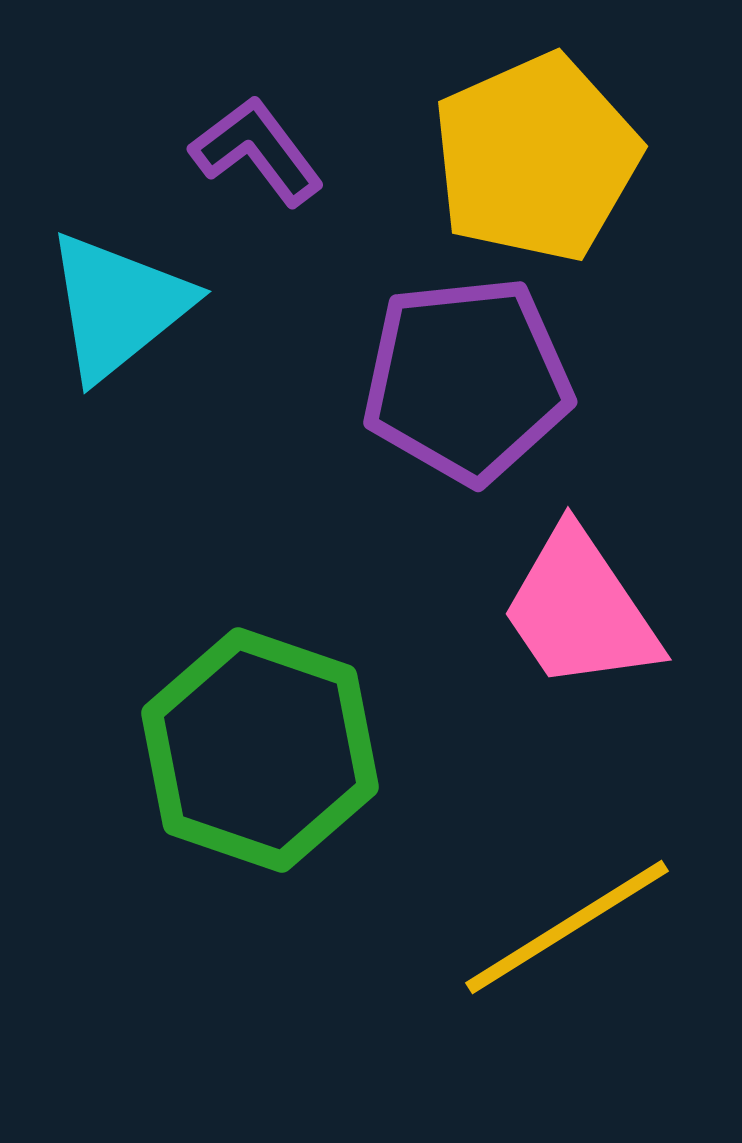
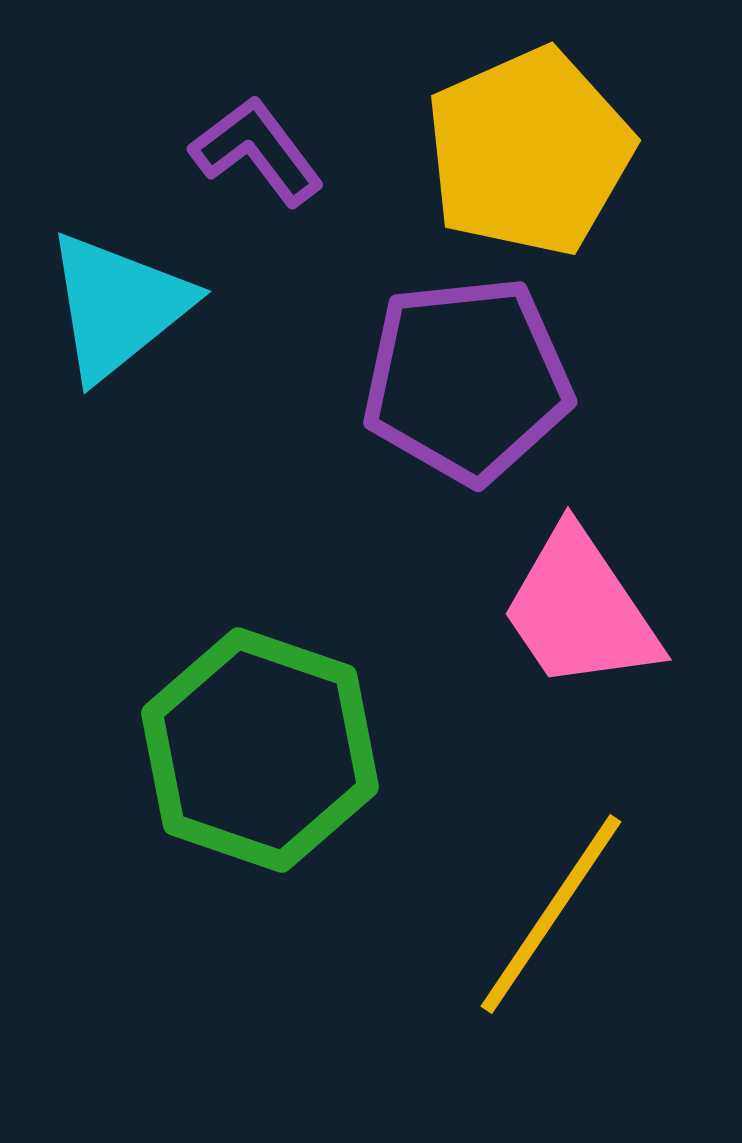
yellow pentagon: moved 7 px left, 6 px up
yellow line: moved 16 px left, 13 px up; rotated 24 degrees counterclockwise
